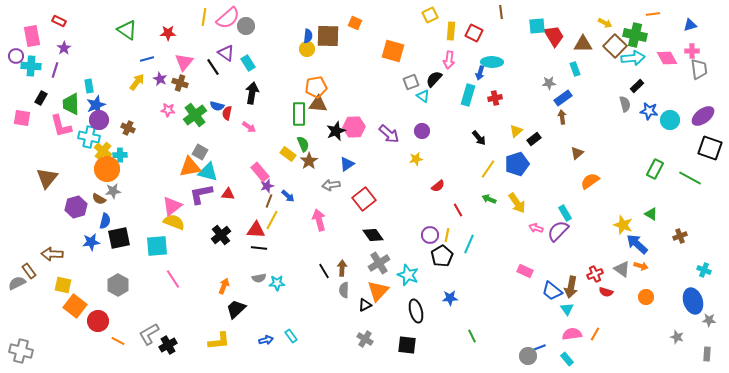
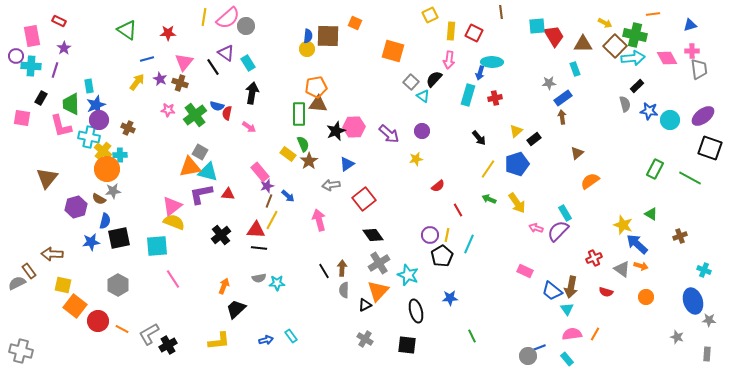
gray square at (411, 82): rotated 28 degrees counterclockwise
red cross at (595, 274): moved 1 px left, 16 px up
orange line at (118, 341): moved 4 px right, 12 px up
